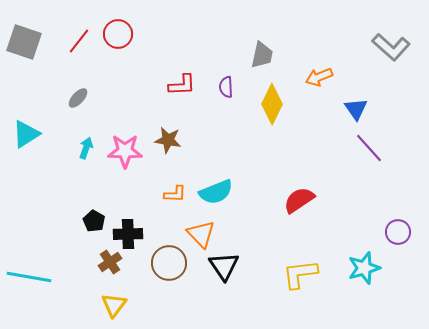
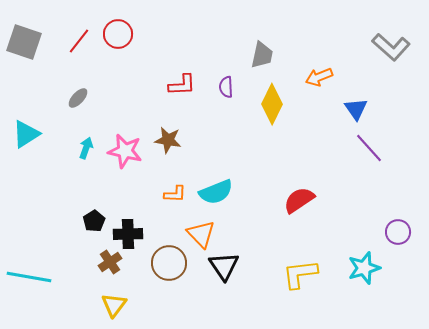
pink star: rotated 12 degrees clockwise
black pentagon: rotated 10 degrees clockwise
